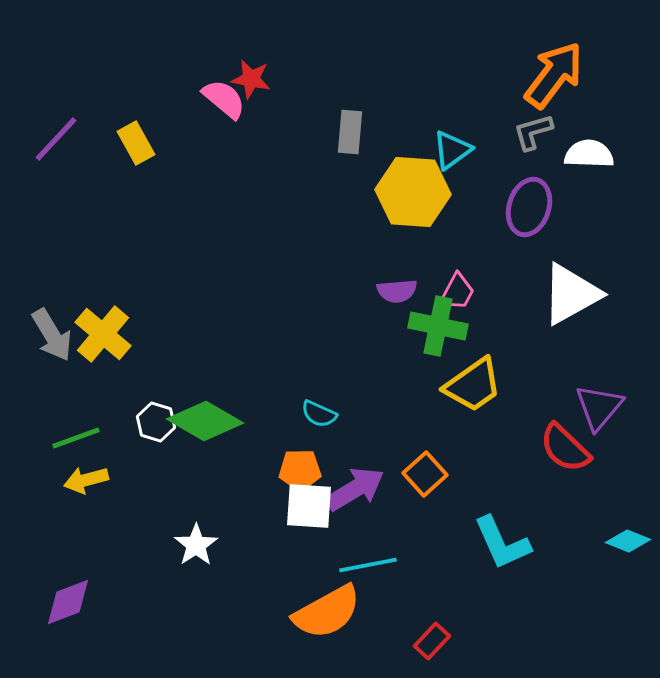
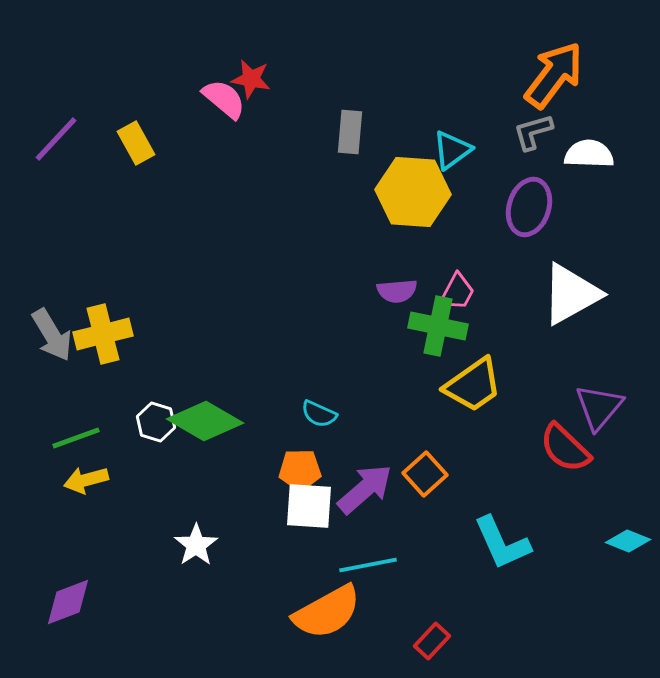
yellow cross: rotated 36 degrees clockwise
purple arrow: moved 10 px right; rotated 10 degrees counterclockwise
